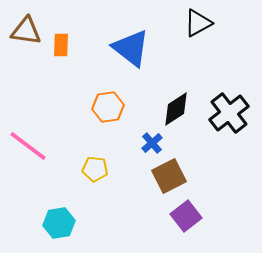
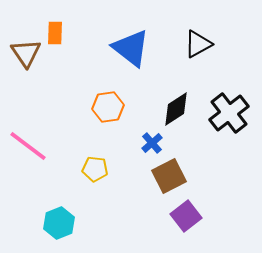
black triangle: moved 21 px down
brown triangle: moved 22 px down; rotated 48 degrees clockwise
orange rectangle: moved 6 px left, 12 px up
cyan hexagon: rotated 12 degrees counterclockwise
